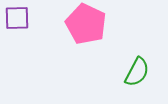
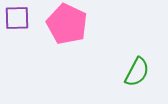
pink pentagon: moved 19 px left
